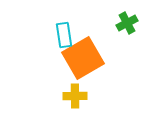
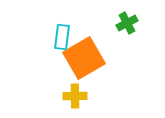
cyan rectangle: moved 2 px left, 2 px down; rotated 15 degrees clockwise
orange square: moved 1 px right
